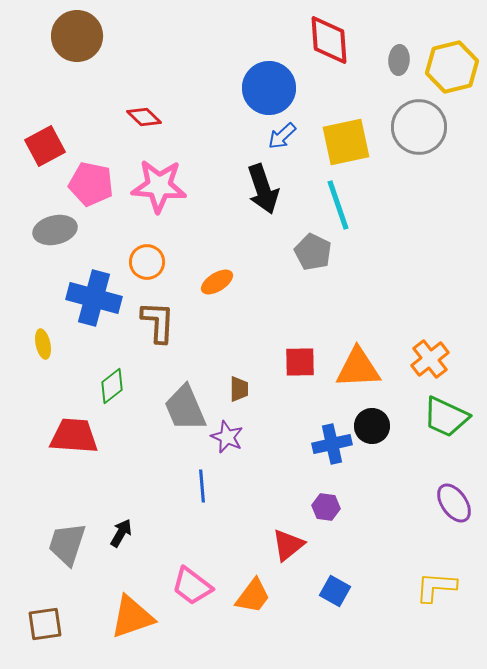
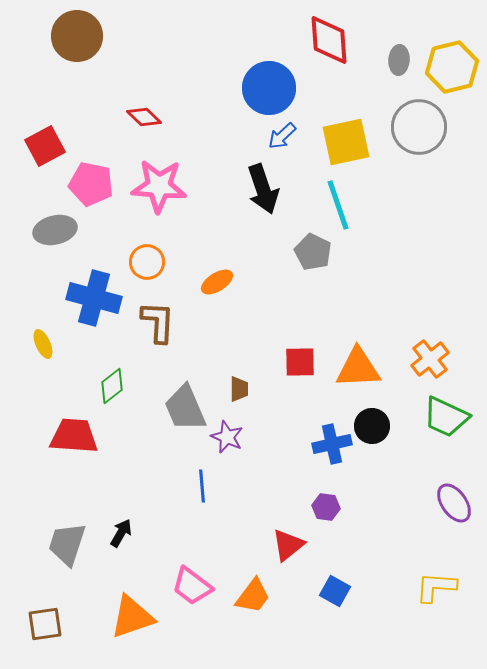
yellow ellipse at (43, 344): rotated 12 degrees counterclockwise
